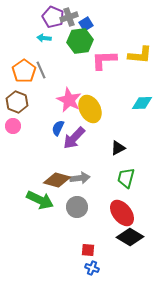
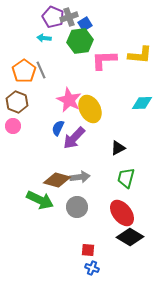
blue square: moved 1 px left
gray arrow: moved 1 px up
